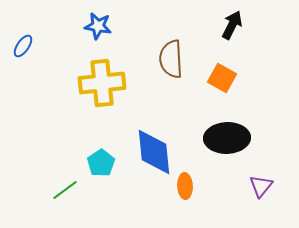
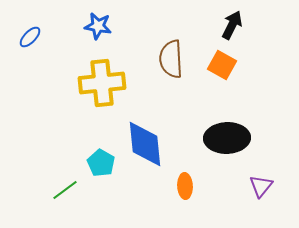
blue ellipse: moved 7 px right, 9 px up; rotated 10 degrees clockwise
orange square: moved 13 px up
blue diamond: moved 9 px left, 8 px up
cyan pentagon: rotated 8 degrees counterclockwise
